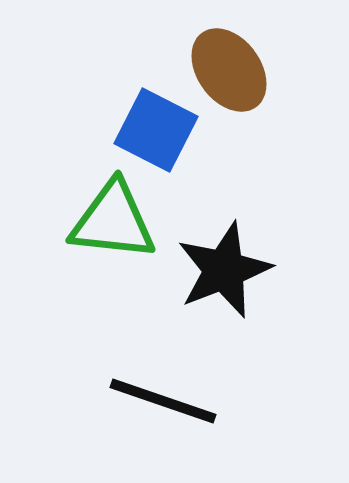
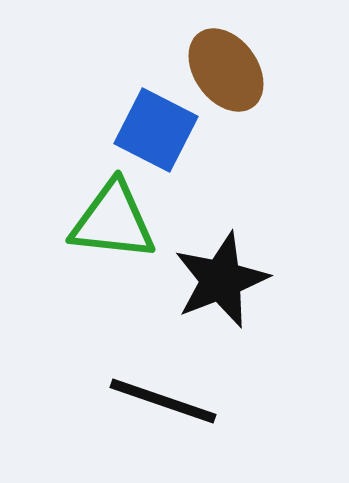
brown ellipse: moved 3 px left
black star: moved 3 px left, 10 px down
